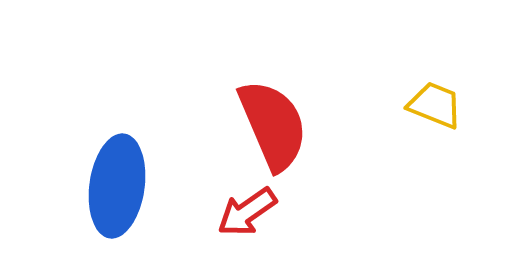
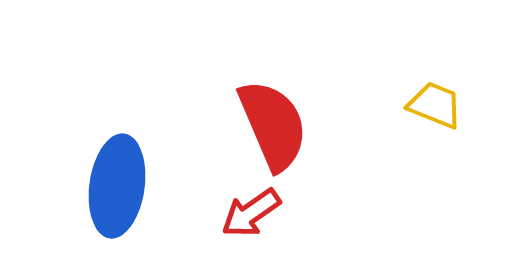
red arrow: moved 4 px right, 1 px down
